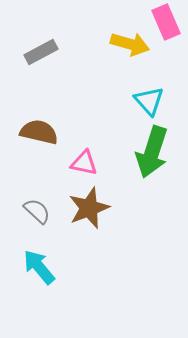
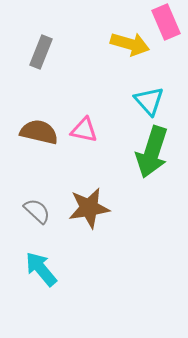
gray rectangle: rotated 40 degrees counterclockwise
pink triangle: moved 33 px up
brown star: rotated 12 degrees clockwise
cyan arrow: moved 2 px right, 2 px down
